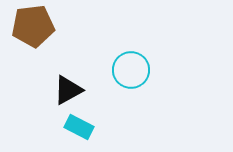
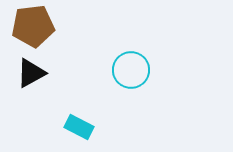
black triangle: moved 37 px left, 17 px up
